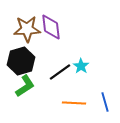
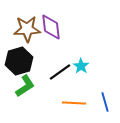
black hexagon: moved 2 px left
